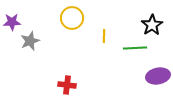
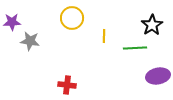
gray star: rotated 30 degrees clockwise
